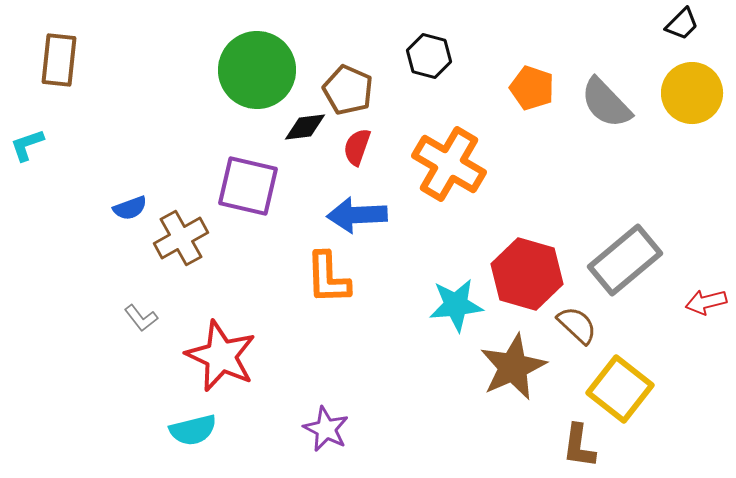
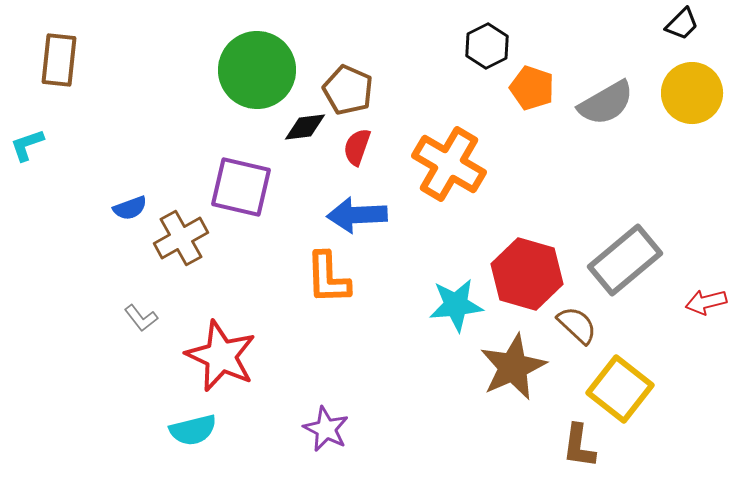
black hexagon: moved 58 px right, 10 px up; rotated 18 degrees clockwise
gray semicircle: rotated 76 degrees counterclockwise
purple square: moved 7 px left, 1 px down
